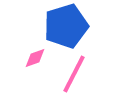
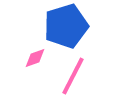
pink line: moved 1 px left, 2 px down
